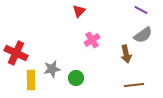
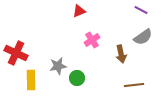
red triangle: rotated 24 degrees clockwise
gray semicircle: moved 2 px down
brown arrow: moved 5 px left
gray star: moved 6 px right, 3 px up
green circle: moved 1 px right
